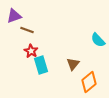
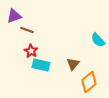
cyan rectangle: rotated 60 degrees counterclockwise
